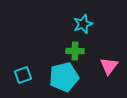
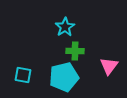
cyan star: moved 18 px left, 3 px down; rotated 12 degrees counterclockwise
cyan square: rotated 30 degrees clockwise
